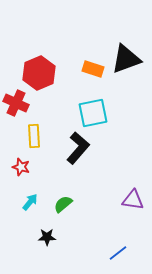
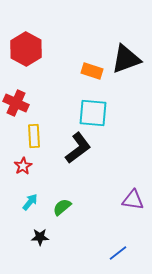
orange rectangle: moved 1 px left, 2 px down
red hexagon: moved 13 px left, 24 px up; rotated 8 degrees counterclockwise
cyan square: rotated 16 degrees clockwise
black L-shape: rotated 12 degrees clockwise
red star: moved 2 px right, 1 px up; rotated 24 degrees clockwise
green semicircle: moved 1 px left, 3 px down
black star: moved 7 px left
